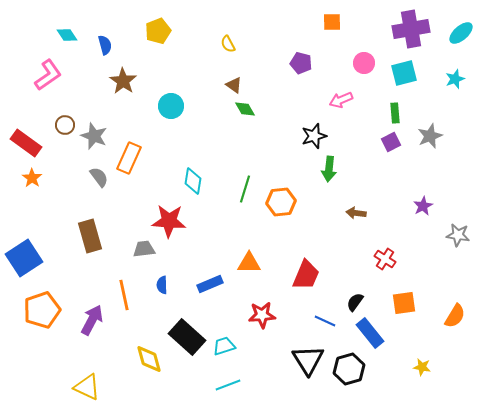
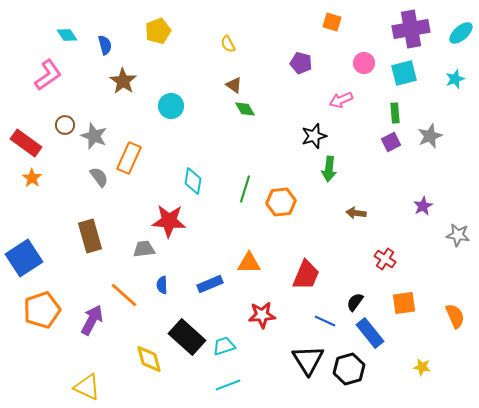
orange square at (332, 22): rotated 18 degrees clockwise
orange line at (124, 295): rotated 36 degrees counterclockwise
orange semicircle at (455, 316): rotated 55 degrees counterclockwise
